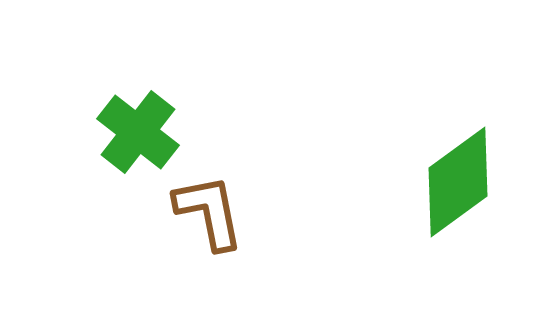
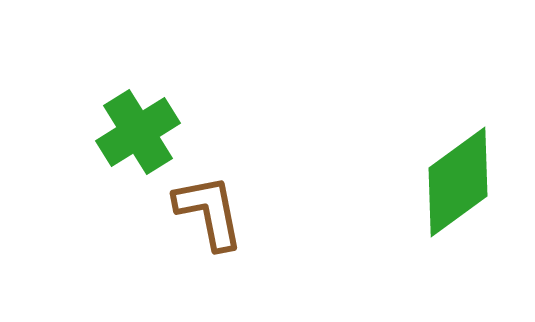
green cross: rotated 20 degrees clockwise
